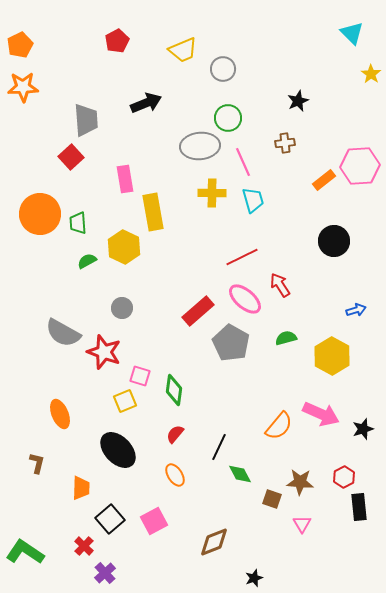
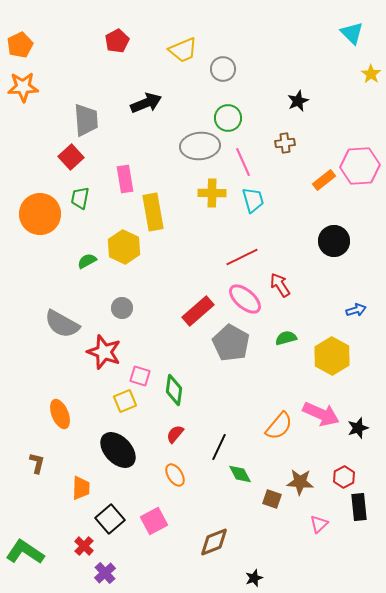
green trapezoid at (78, 223): moved 2 px right, 25 px up; rotated 15 degrees clockwise
gray semicircle at (63, 333): moved 1 px left, 9 px up
black star at (363, 429): moved 5 px left, 1 px up
pink triangle at (302, 524): moved 17 px right; rotated 18 degrees clockwise
